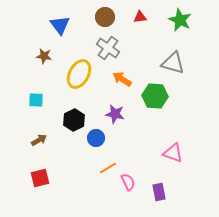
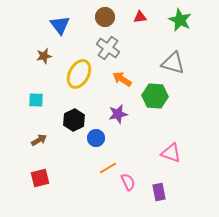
brown star: rotated 21 degrees counterclockwise
purple star: moved 3 px right; rotated 24 degrees counterclockwise
pink triangle: moved 2 px left
